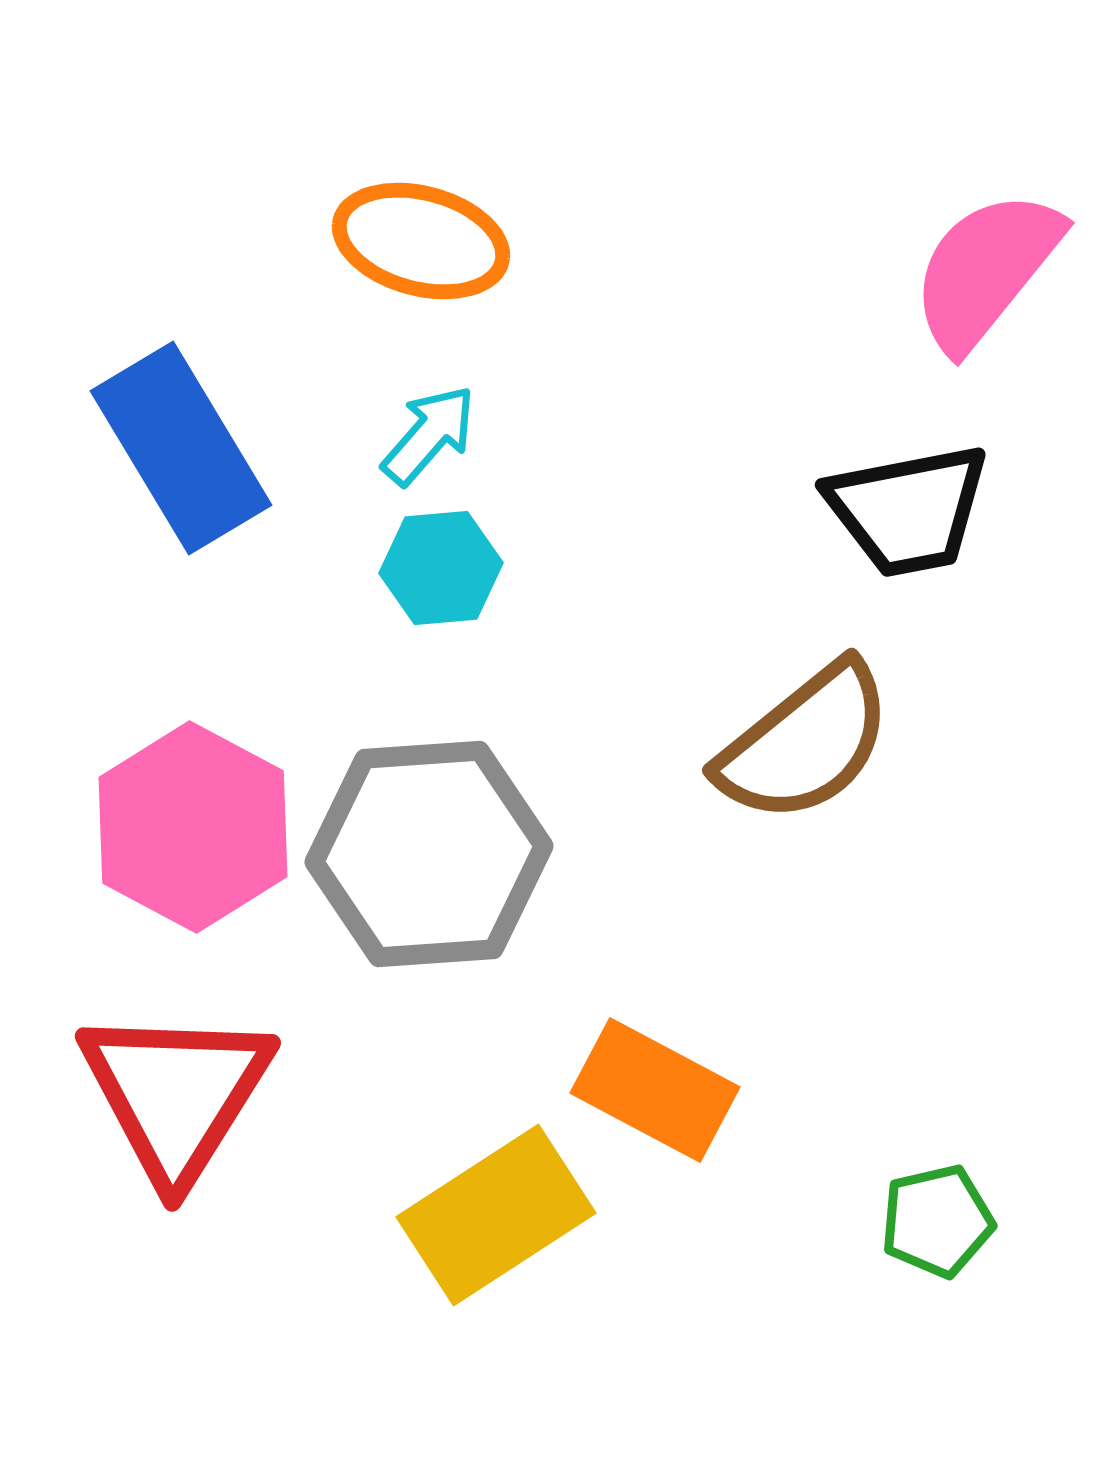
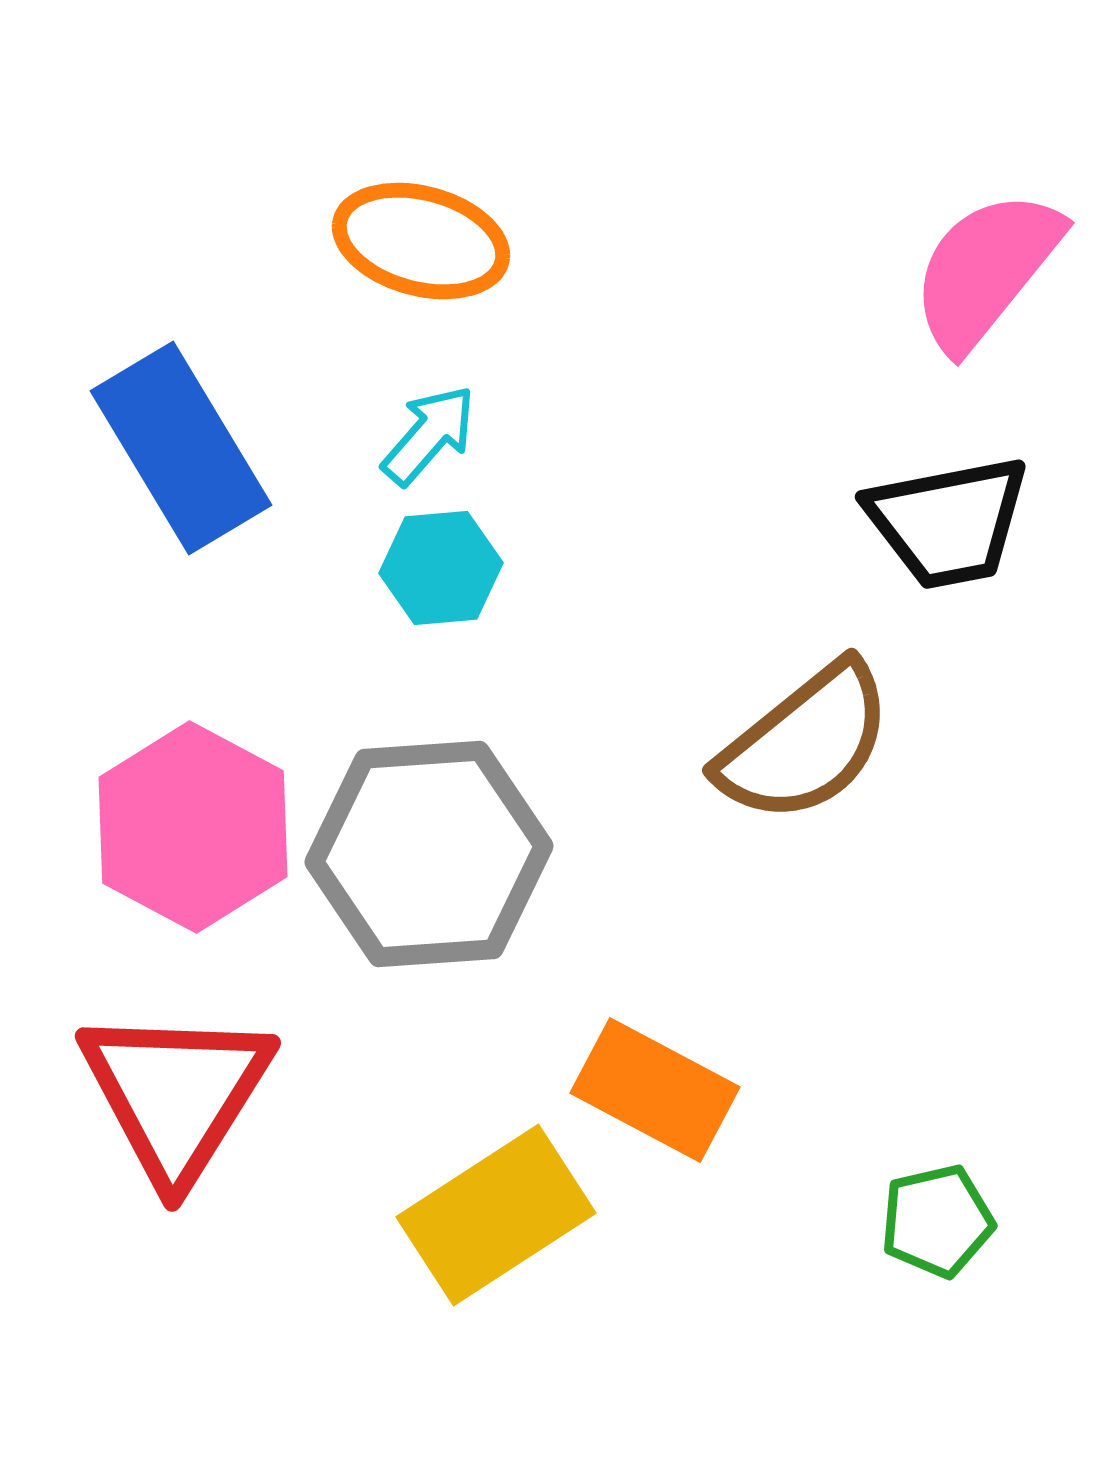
black trapezoid: moved 40 px right, 12 px down
